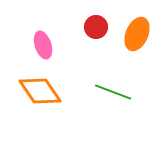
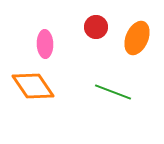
orange ellipse: moved 4 px down
pink ellipse: moved 2 px right, 1 px up; rotated 16 degrees clockwise
orange diamond: moved 7 px left, 5 px up
